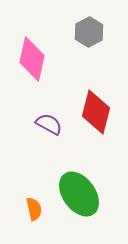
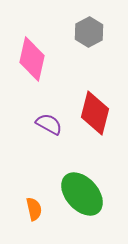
red diamond: moved 1 px left, 1 px down
green ellipse: moved 3 px right; rotated 6 degrees counterclockwise
